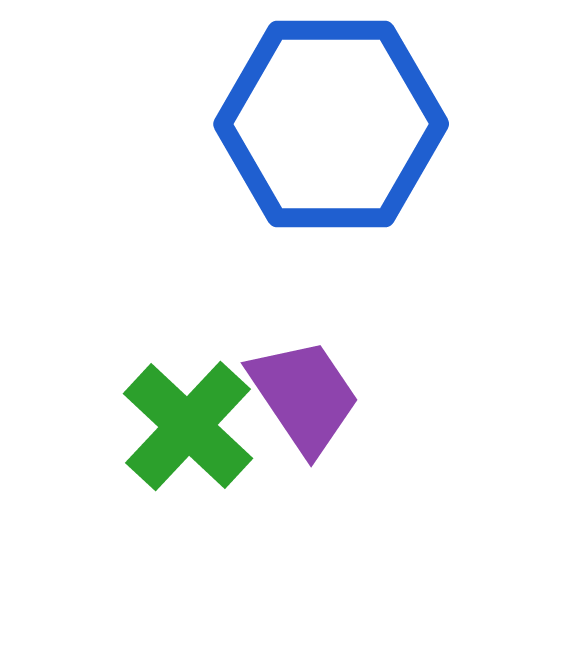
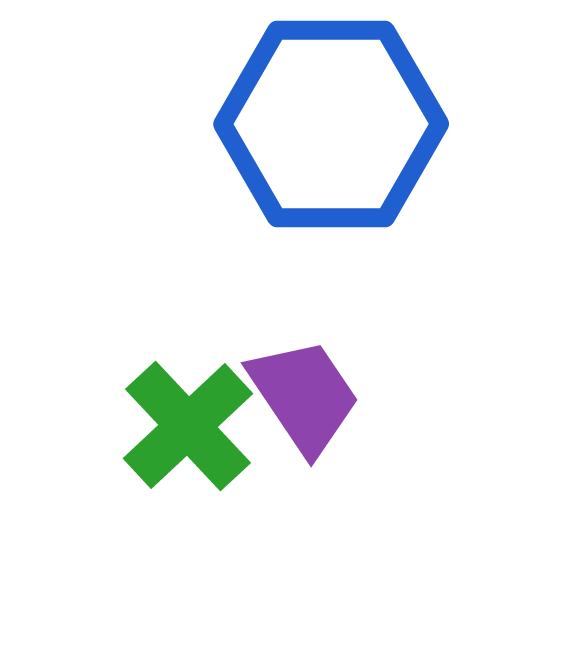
green cross: rotated 4 degrees clockwise
